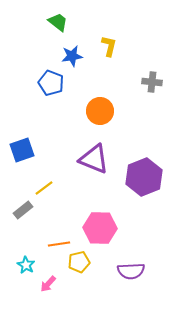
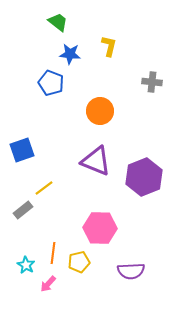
blue star: moved 2 px left, 2 px up; rotated 15 degrees clockwise
purple triangle: moved 2 px right, 2 px down
orange line: moved 6 px left, 9 px down; rotated 75 degrees counterclockwise
